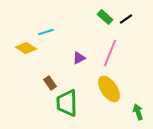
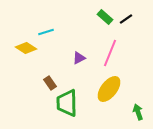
yellow ellipse: rotated 72 degrees clockwise
